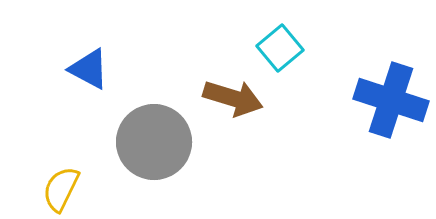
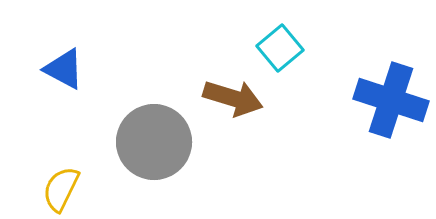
blue triangle: moved 25 px left
